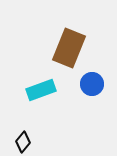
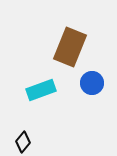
brown rectangle: moved 1 px right, 1 px up
blue circle: moved 1 px up
